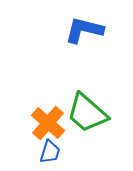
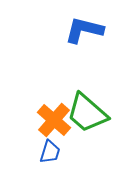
orange cross: moved 6 px right, 3 px up
